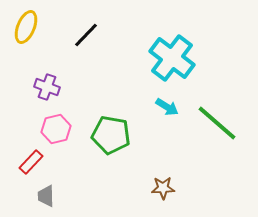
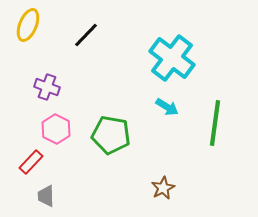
yellow ellipse: moved 2 px right, 2 px up
green line: moved 2 px left; rotated 57 degrees clockwise
pink hexagon: rotated 20 degrees counterclockwise
brown star: rotated 25 degrees counterclockwise
